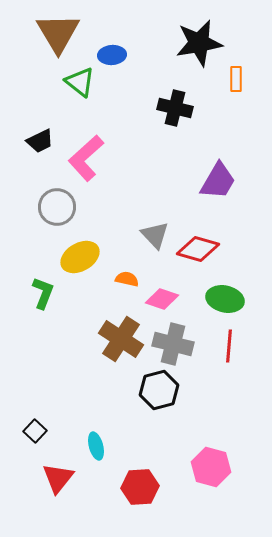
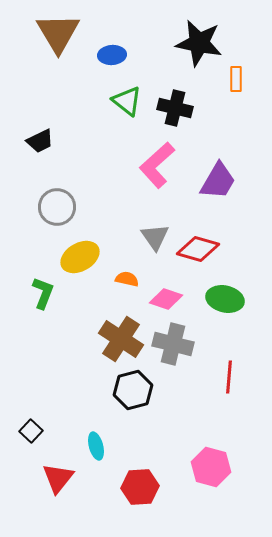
black star: rotated 21 degrees clockwise
green triangle: moved 47 px right, 19 px down
pink L-shape: moved 71 px right, 7 px down
gray triangle: moved 2 px down; rotated 8 degrees clockwise
pink diamond: moved 4 px right
red line: moved 31 px down
black hexagon: moved 26 px left
black square: moved 4 px left
